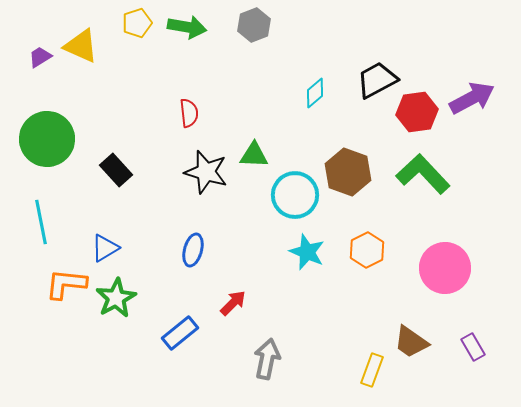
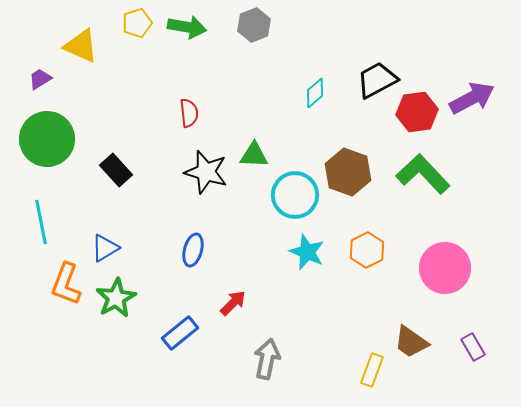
purple trapezoid: moved 22 px down
orange L-shape: rotated 75 degrees counterclockwise
